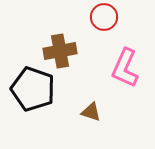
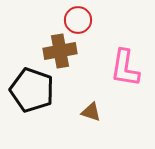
red circle: moved 26 px left, 3 px down
pink L-shape: rotated 15 degrees counterclockwise
black pentagon: moved 1 px left, 1 px down
